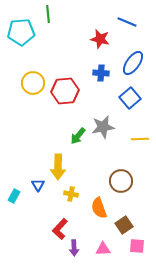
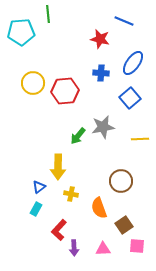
blue line: moved 3 px left, 1 px up
blue triangle: moved 1 px right, 2 px down; rotated 24 degrees clockwise
cyan rectangle: moved 22 px right, 13 px down
red L-shape: moved 1 px left, 1 px down
